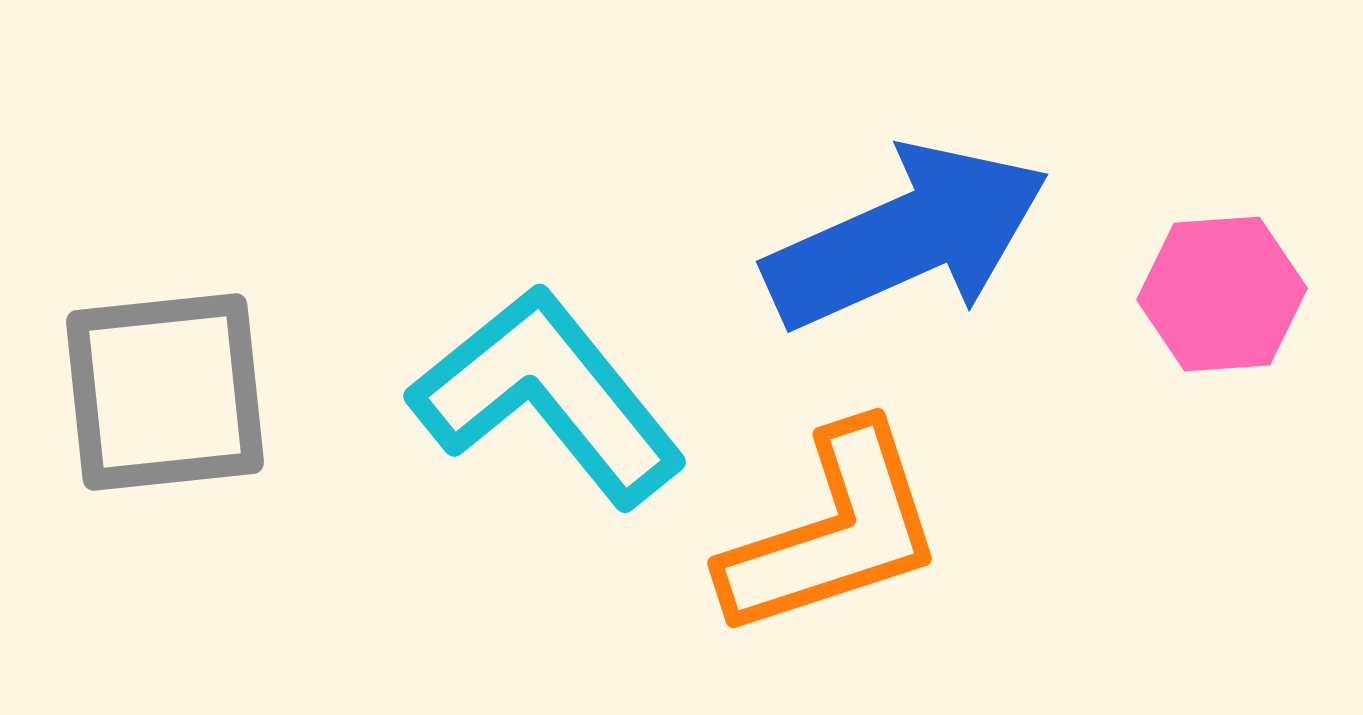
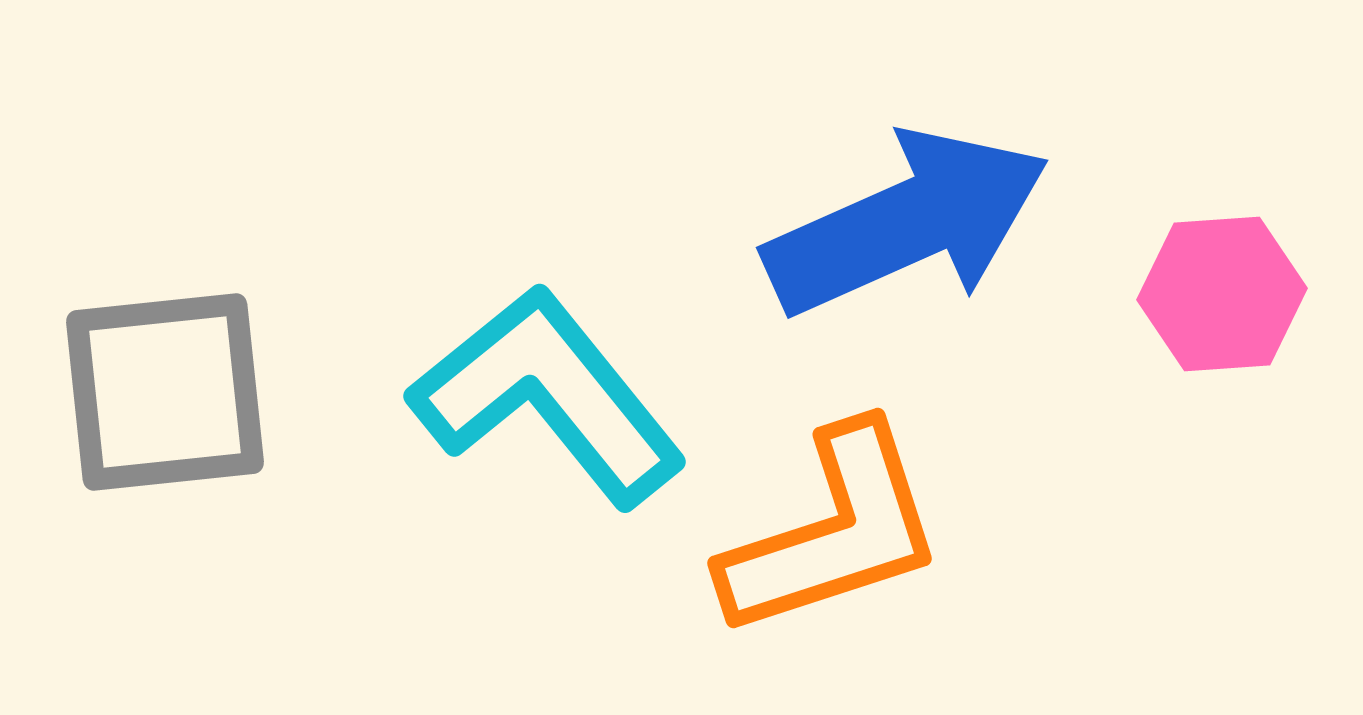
blue arrow: moved 14 px up
